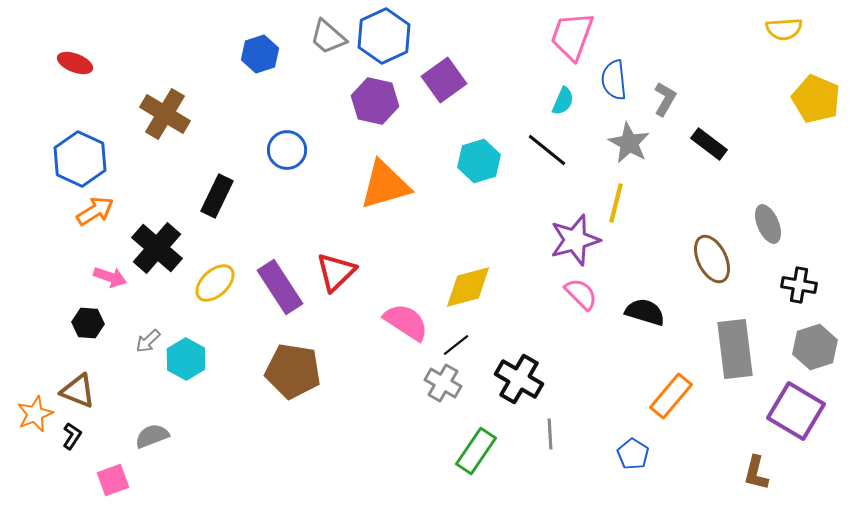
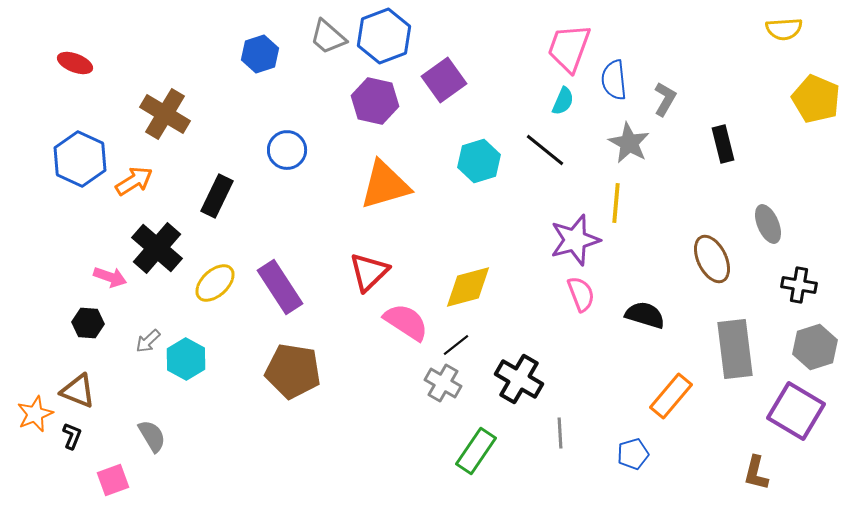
blue hexagon at (384, 36): rotated 4 degrees clockwise
pink trapezoid at (572, 36): moved 3 px left, 12 px down
black rectangle at (709, 144): moved 14 px right; rotated 39 degrees clockwise
black line at (547, 150): moved 2 px left
yellow line at (616, 203): rotated 9 degrees counterclockwise
orange arrow at (95, 211): moved 39 px right, 30 px up
red triangle at (336, 272): moved 33 px right
pink semicircle at (581, 294): rotated 24 degrees clockwise
black semicircle at (645, 312): moved 3 px down
gray line at (550, 434): moved 10 px right, 1 px up
black L-shape at (72, 436): rotated 12 degrees counterclockwise
gray semicircle at (152, 436): rotated 80 degrees clockwise
blue pentagon at (633, 454): rotated 24 degrees clockwise
